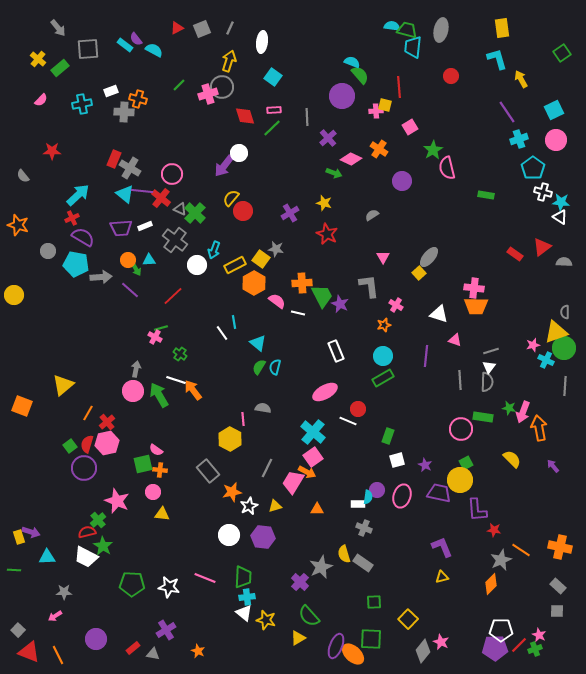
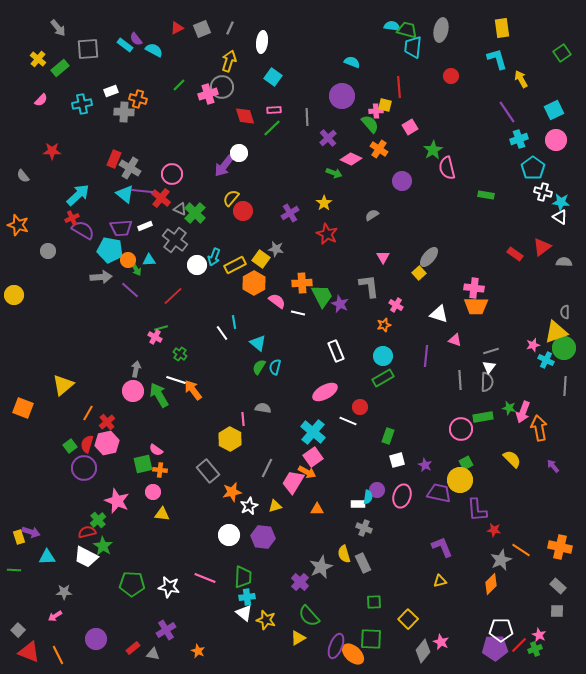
green semicircle at (360, 75): moved 10 px right, 49 px down
yellow star at (324, 203): rotated 21 degrees clockwise
purple semicircle at (83, 237): moved 7 px up
cyan arrow at (214, 250): moved 7 px down
cyan pentagon at (76, 264): moved 34 px right, 14 px up
orange square at (22, 406): moved 1 px right, 2 px down
red circle at (358, 409): moved 2 px right, 2 px up
green rectangle at (483, 417): rotated 18 degrees counterclockwise
gray rectangle at (363, 563): rotated 30 degrees clockwise
yellow triangle at (442, 577): moved 2 px left, 4 px down
